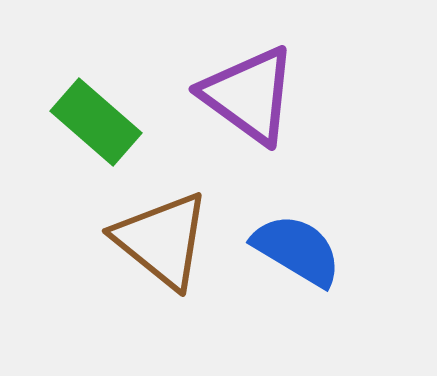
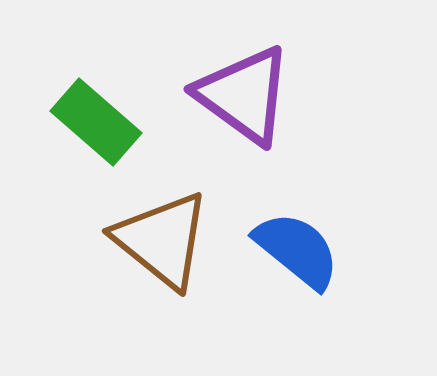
purple triangle: moved 5 px left
blue semicircle: rotated 8 degrees clockwise
